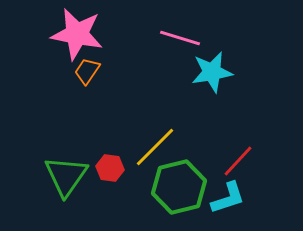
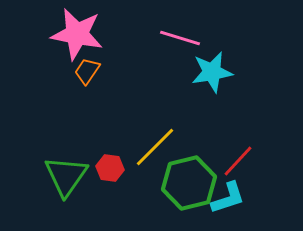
green hexagon: moved 10 px right, 4 px up
